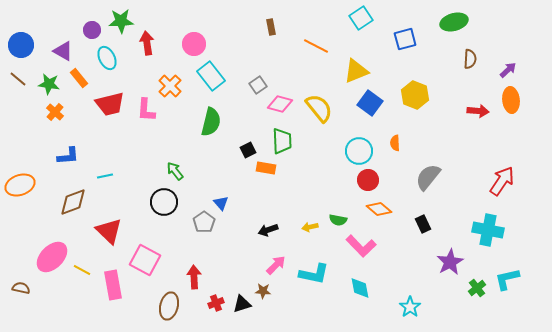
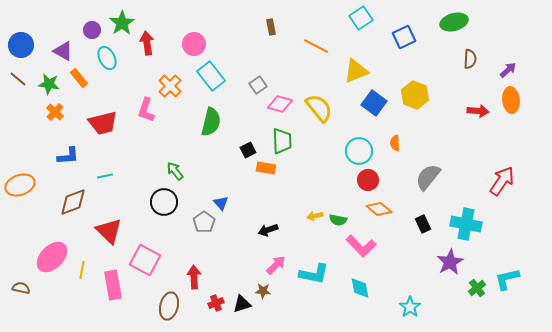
green star at (121, 21): moved 1 px right, 2 px down; rotated 30 degrees counterclockwise
blue square at (405, 39): moved 1 px left, 2 px up; rotated 10 degrees counterclockwise
blue square at (370, 103): moved 4 px right
red trapezoid at (110, 104): moved 7 px left, 19 px down
pink L-shape at (146, 110): rotated 15 degrees clockwise
yellow arrow at (310, 227): moved 5 px right, 11 px up
cyan cross at (488, 230): moved 22 px left, 6 px up
yellow line at (82, 270): rotated 72 degrees clockwise
